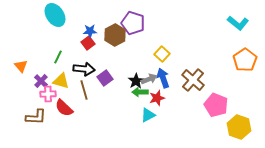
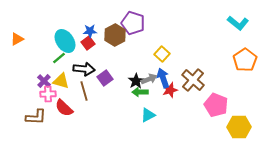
cyan ellipse: moved 10 px right, 26 px down
green line: moved 1 px right, 1 px down; rotated 24 degrees clockwise
orange triangle: moved 4 px left, 27 px up; rotated 40 degrees clockwise
purple cross: moved 3 px right
brown line: moved 1 px down
red star: moved 13 px right, 8 px up
yellow hexagon: rotated 20 degrees counterclockwise
